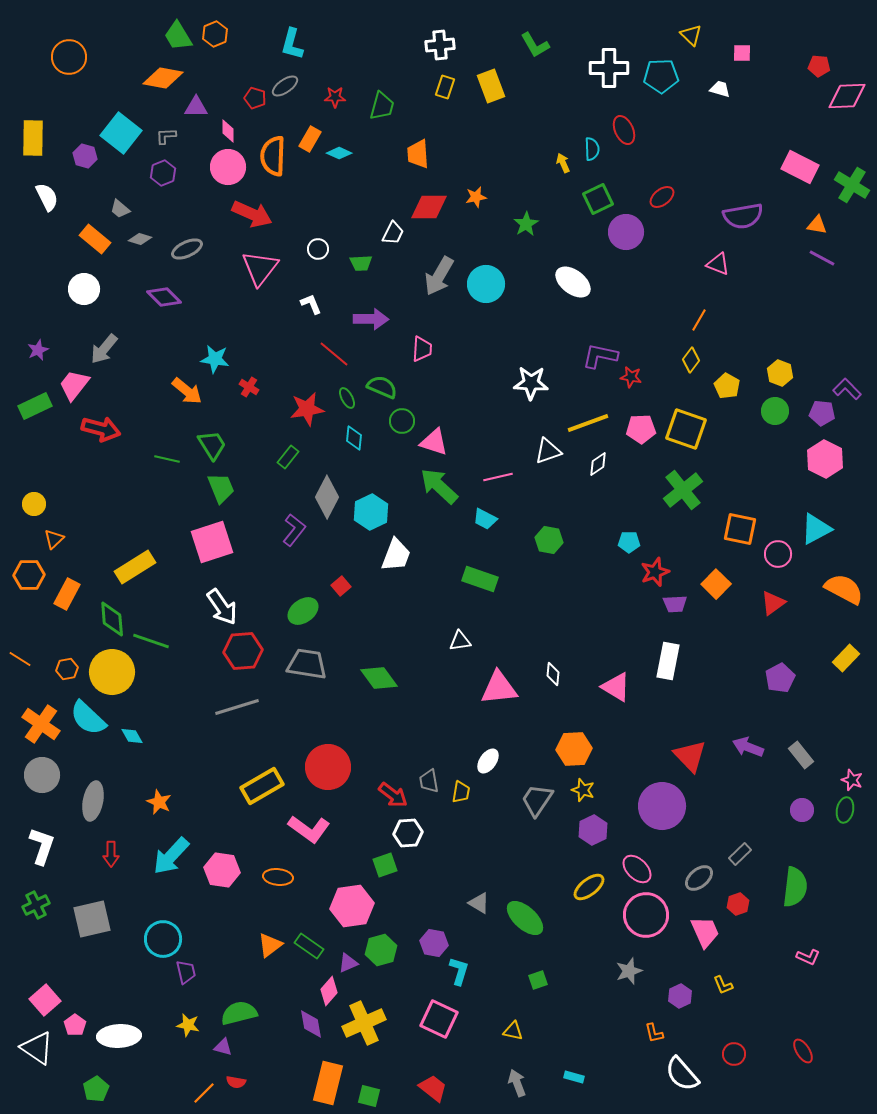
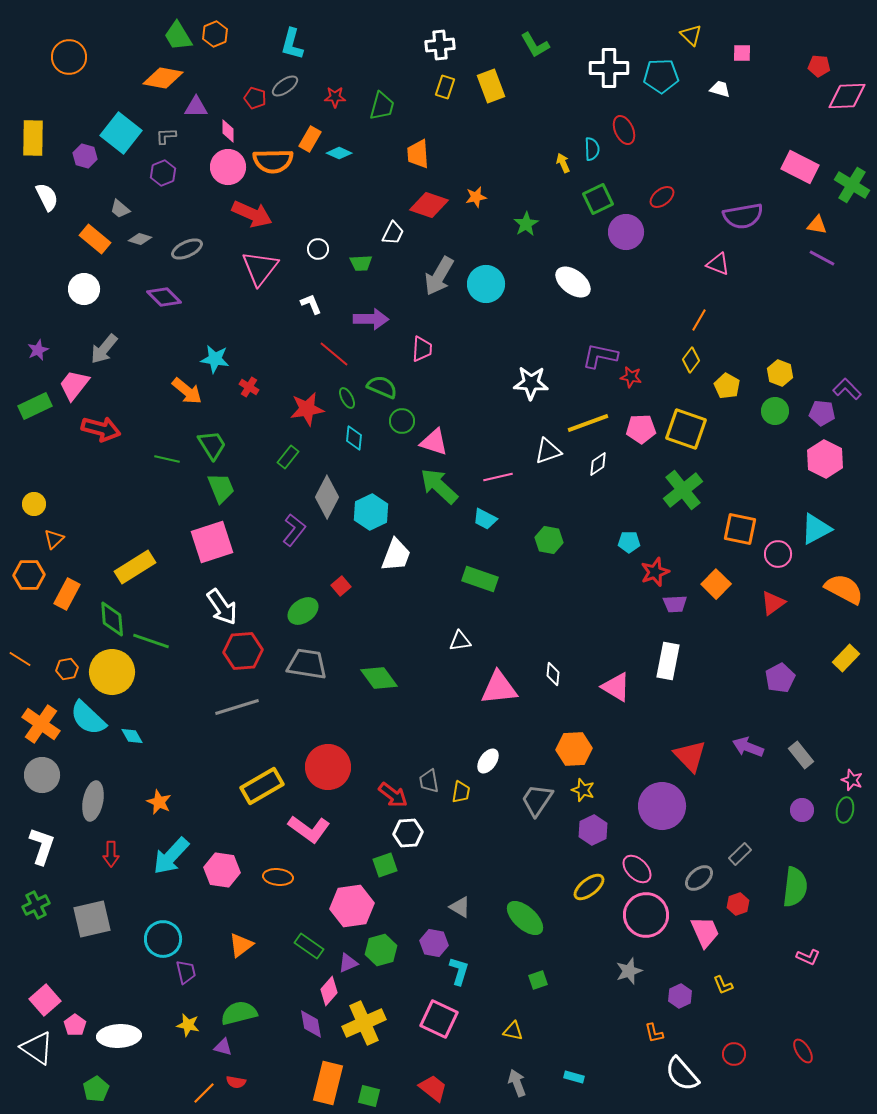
orange semicircle at (273, 156): moved 5 px down; rotated 93 degrees counterclockwise
red diamond at (429, 207): moved 2 px up; rotated 18 degrees clockwise
gray triangle at (479, 903): moved 19 px left, 4 px down
orange triangle at (270, 945): moved 29 px left
